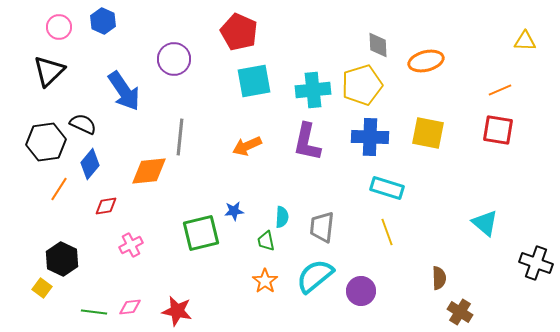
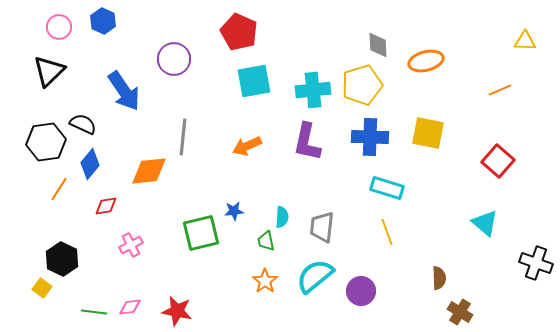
red square at (498, 130): moved 31 px down; rotated 32 degrees clockwise
gray line at (180, 137): moved 3 px right
